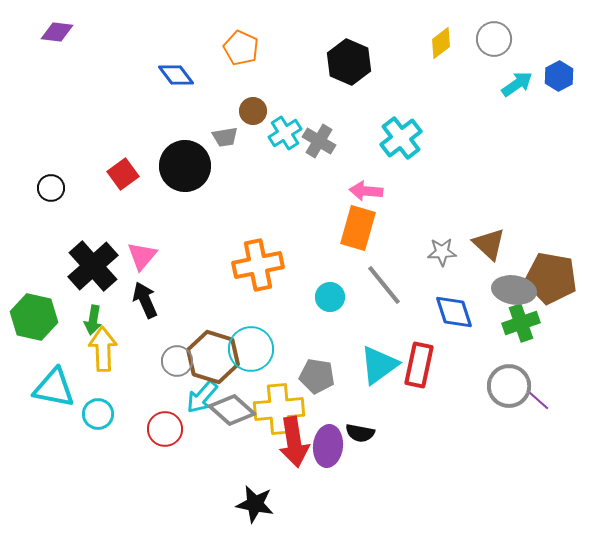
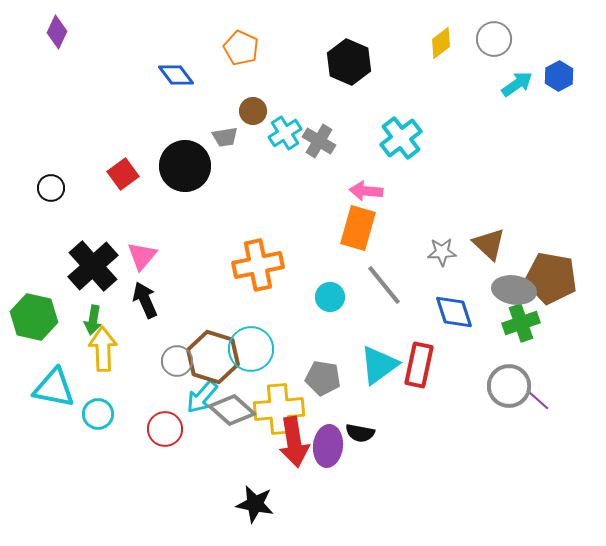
purple diamond at (57, 32): rotated 72 degrees counterclockwise
gray pentagon at (317, 376): moved 6 px right, 2 px down
